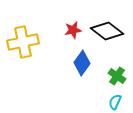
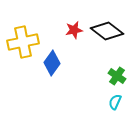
red star: moved 1 px right
blue diamond: moved 30 px left
